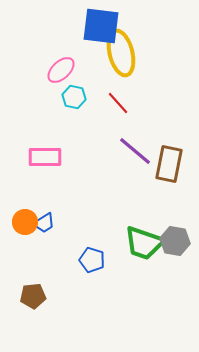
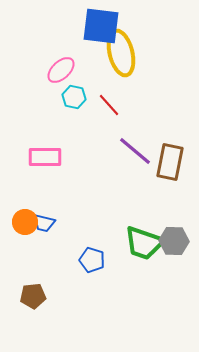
red line: moved 9 px left, 2 px down
brown rectangle: moved 1 px right, 2 px up
blue trapezoid: rotated 45 degrees clockwise
gray hexagon: moved 1 px left; rotated 8 degrees counterclockwise
